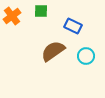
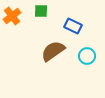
cyan circle: moved 1 px right
